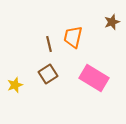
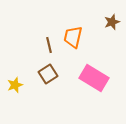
brown line: moved 1 px down
